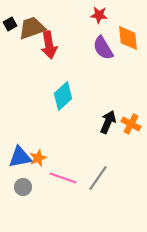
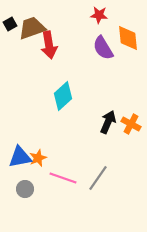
gray circle: moved 2 px right, 2 px down
